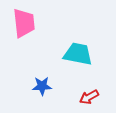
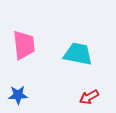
pink trapezoid: moved 22 px down
blue star: moved 24 px left, 9 px down
